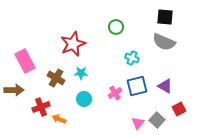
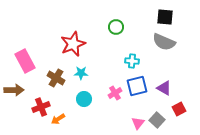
cyan cross: moved 3 px down; rotated 16 degrees counterclockwise
purple triangle: moved 1 px left, 2 px down
orange arrow: moved 1 px left; rotated 56 degrees counterclockwise
